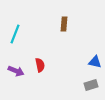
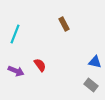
brown rectangle: rotated 32 degrees counterclockwise
red semicircle: rotated 24 degrees counterclockwise
gray rectangle: rotated 56 degrees clockwise
